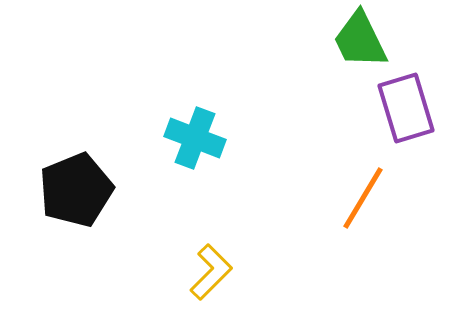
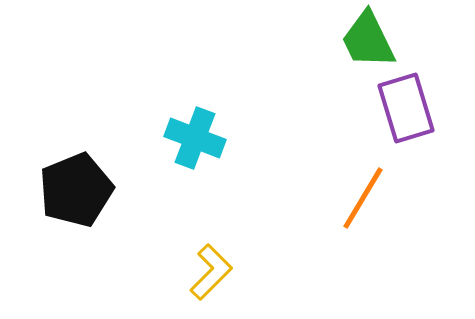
green trapezoid: moved 8 px right
